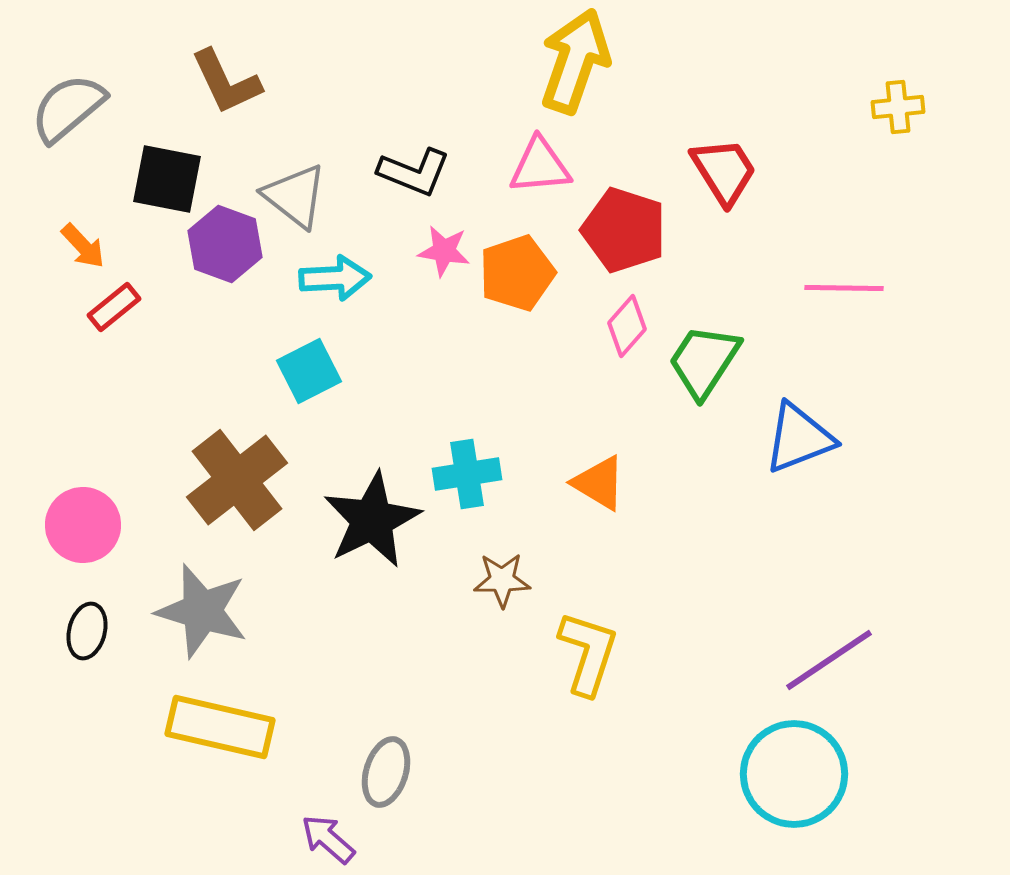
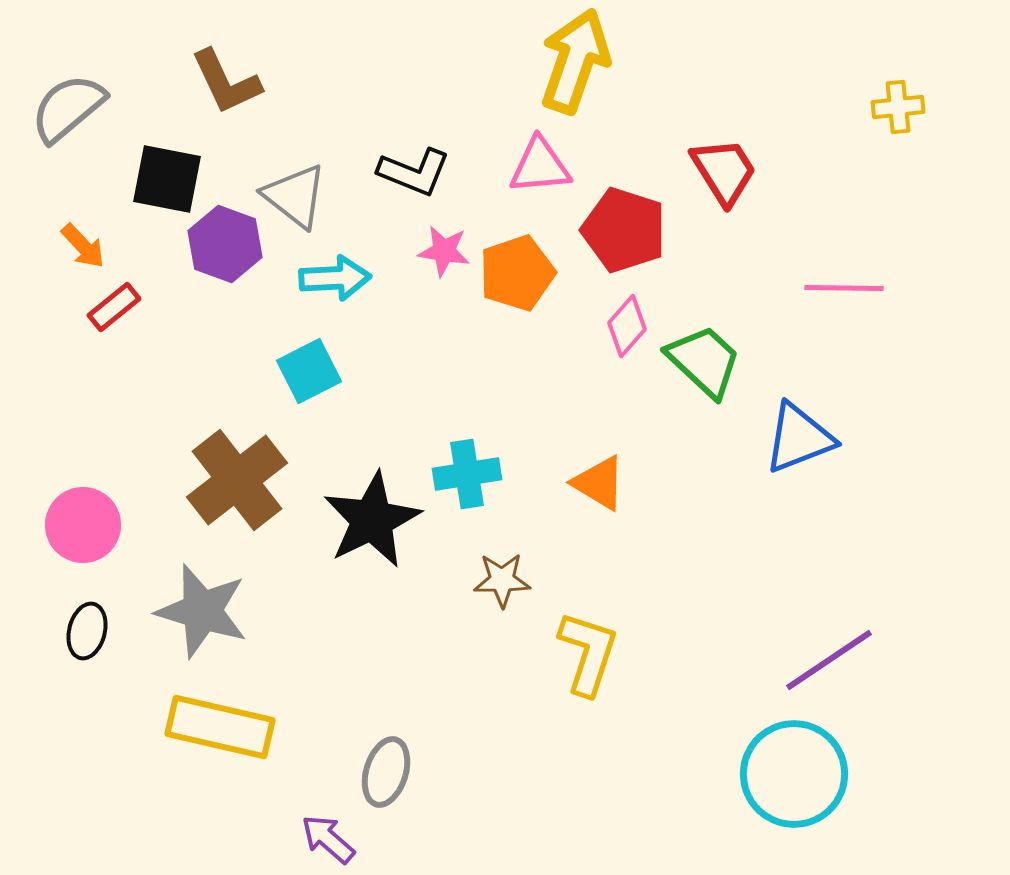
green trapezoid: rotated 100 degrees clockwise
